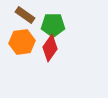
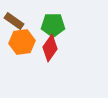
brown rectangle: moved 11 px left, 6 px down
